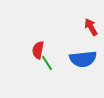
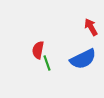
blue semicircle: rotated 20 degrees counterclockwise
green line: rotated 14 degrees clockwise
